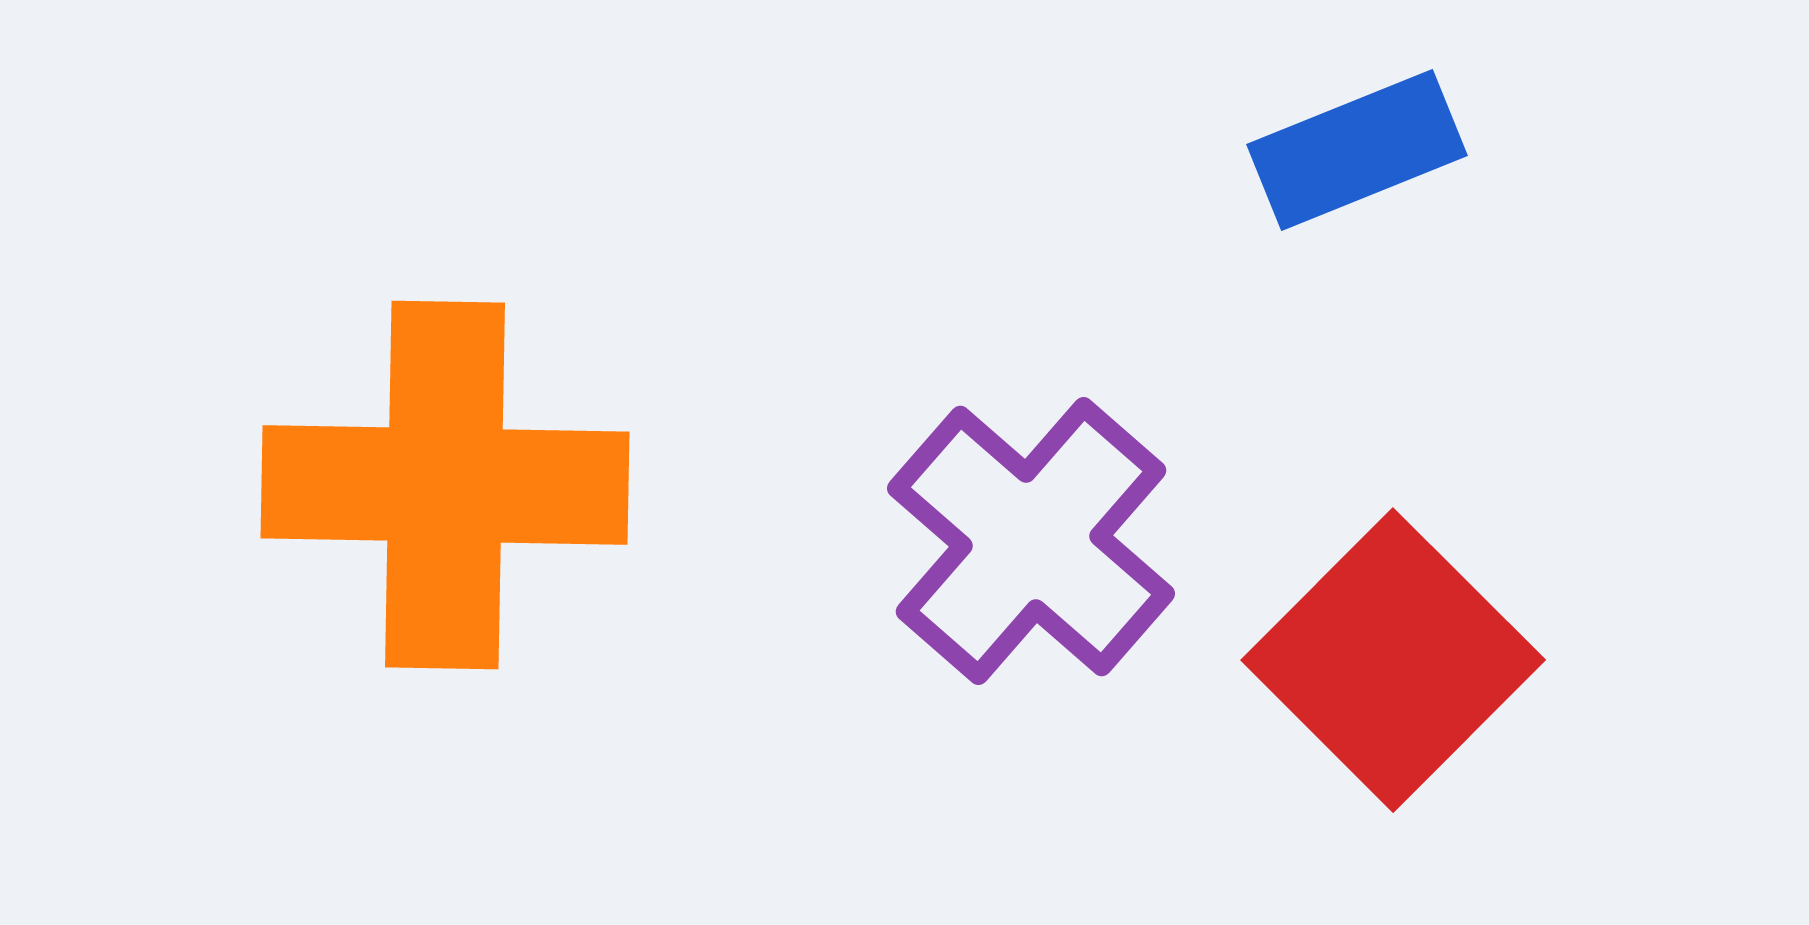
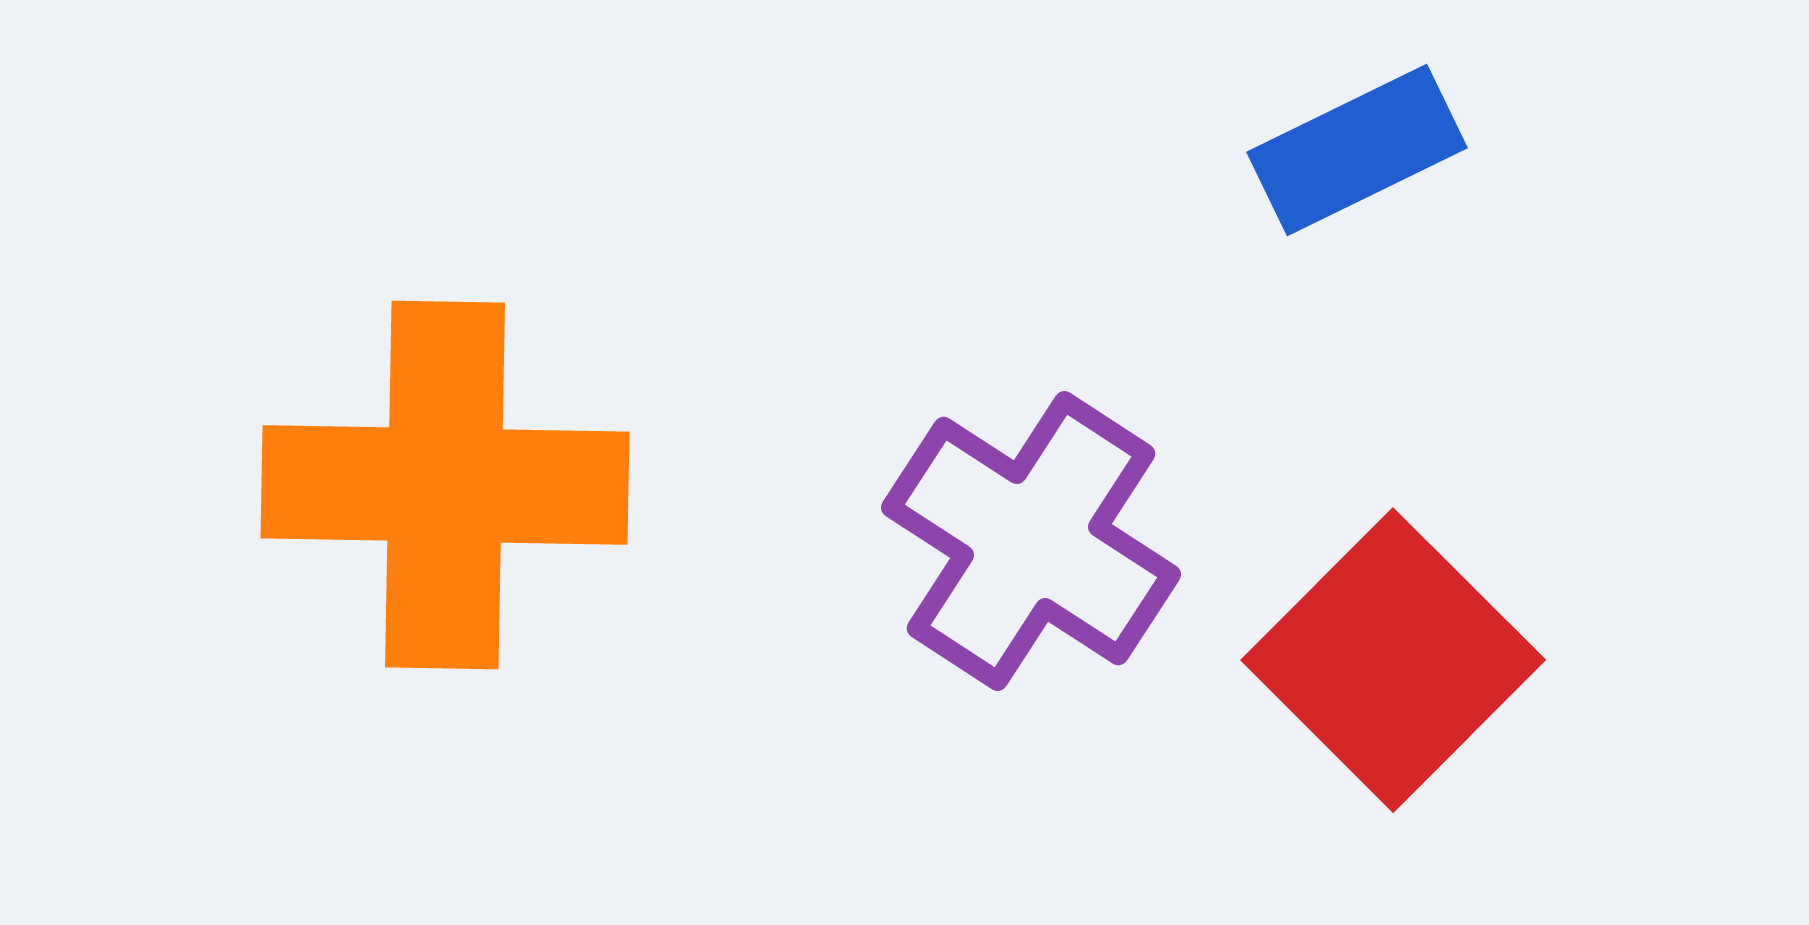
blue rectangle: rotated 4 degrees counterclockwise
purple cross: rotated 8 degrees counterclockwise
